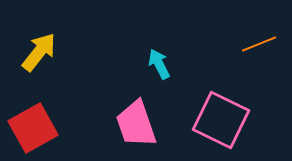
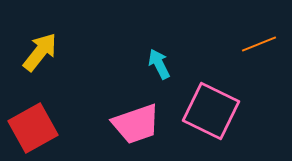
yellow arrow: moved 1 px right
pink square: moved 10 px left, 9 px up
pink trapezoid: rotated 90 degrees counterclockwise
